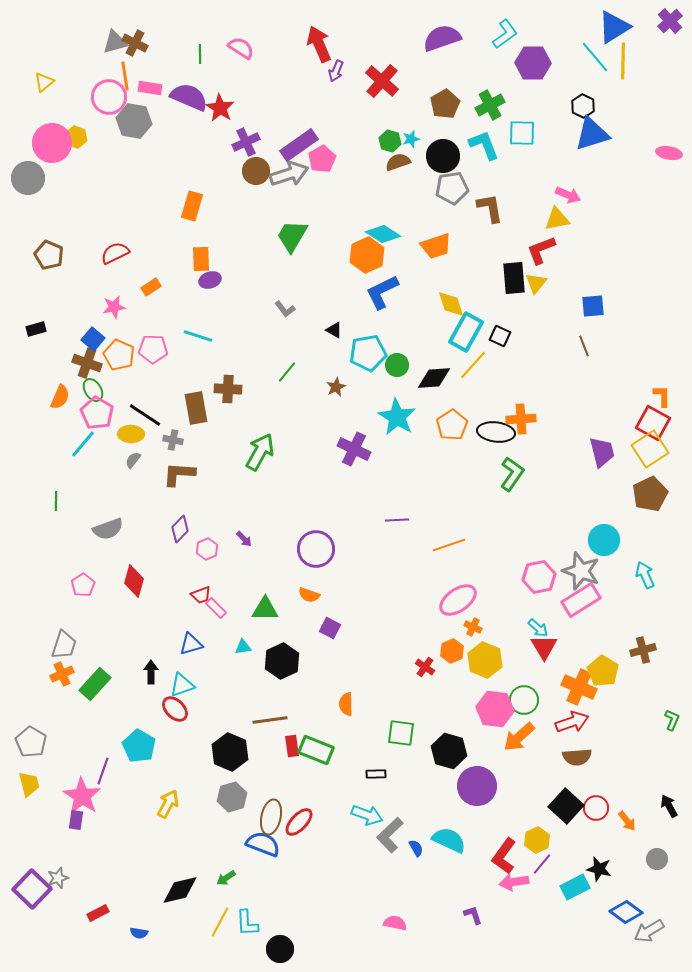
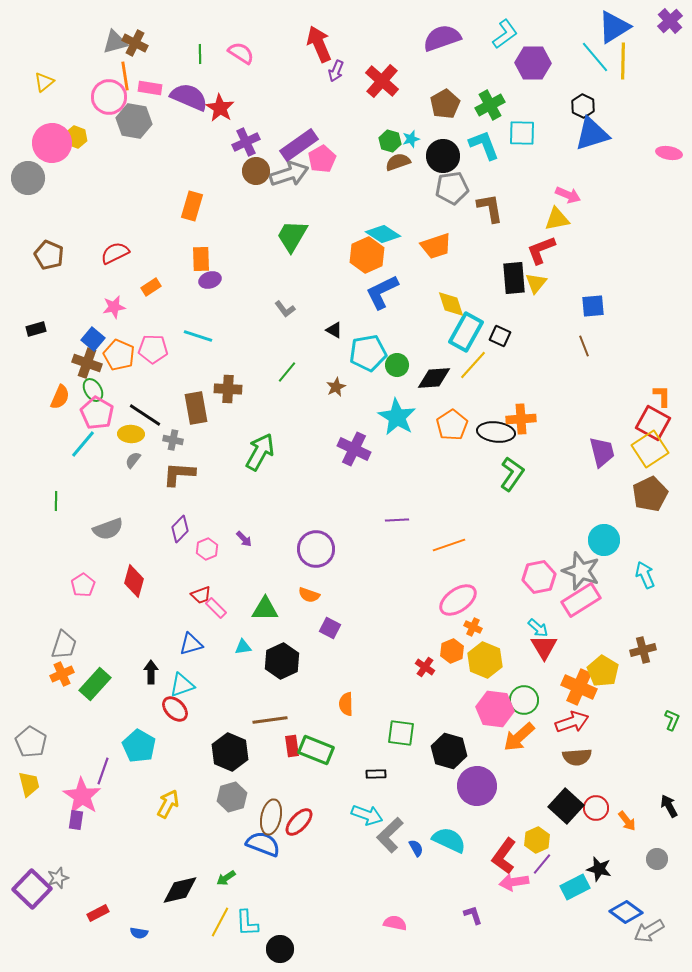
pink semicircle at (241, 48): moved 5 px down
